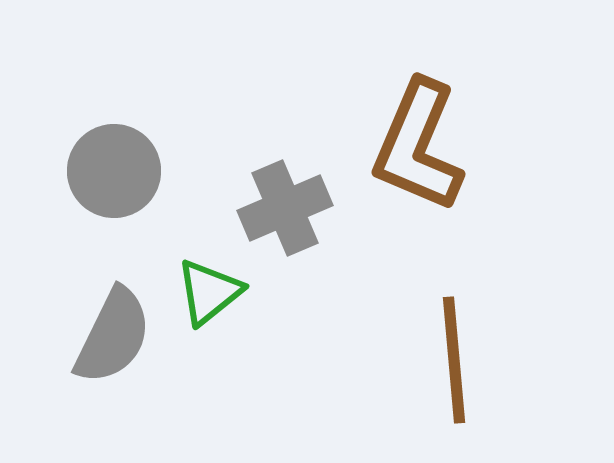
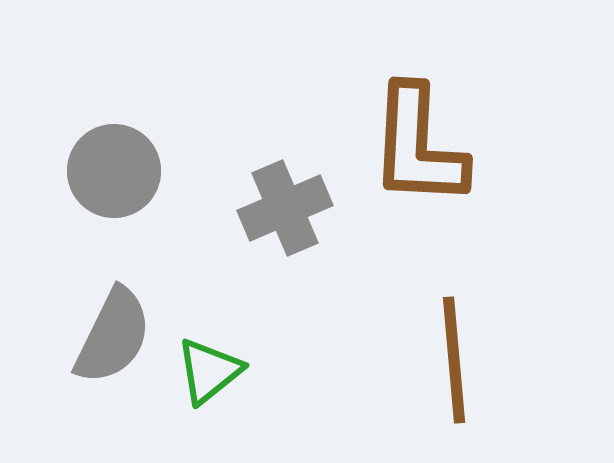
brown L-shape: rotated 20 degrees counterclockwise
green triangle: moved 79 px down
